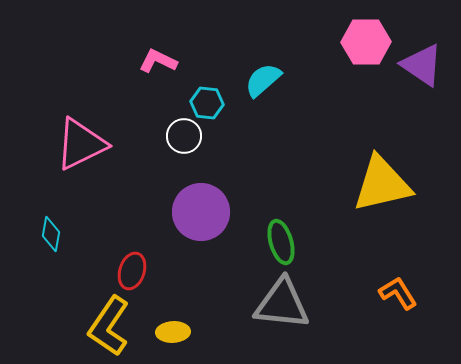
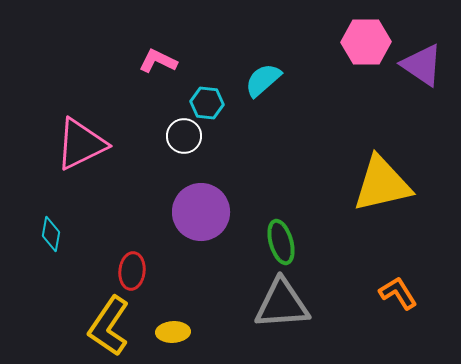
red ellipse: rotated 12 degrees counterclockwise
gray triangle: rotated 10 degrees counterclockwise
